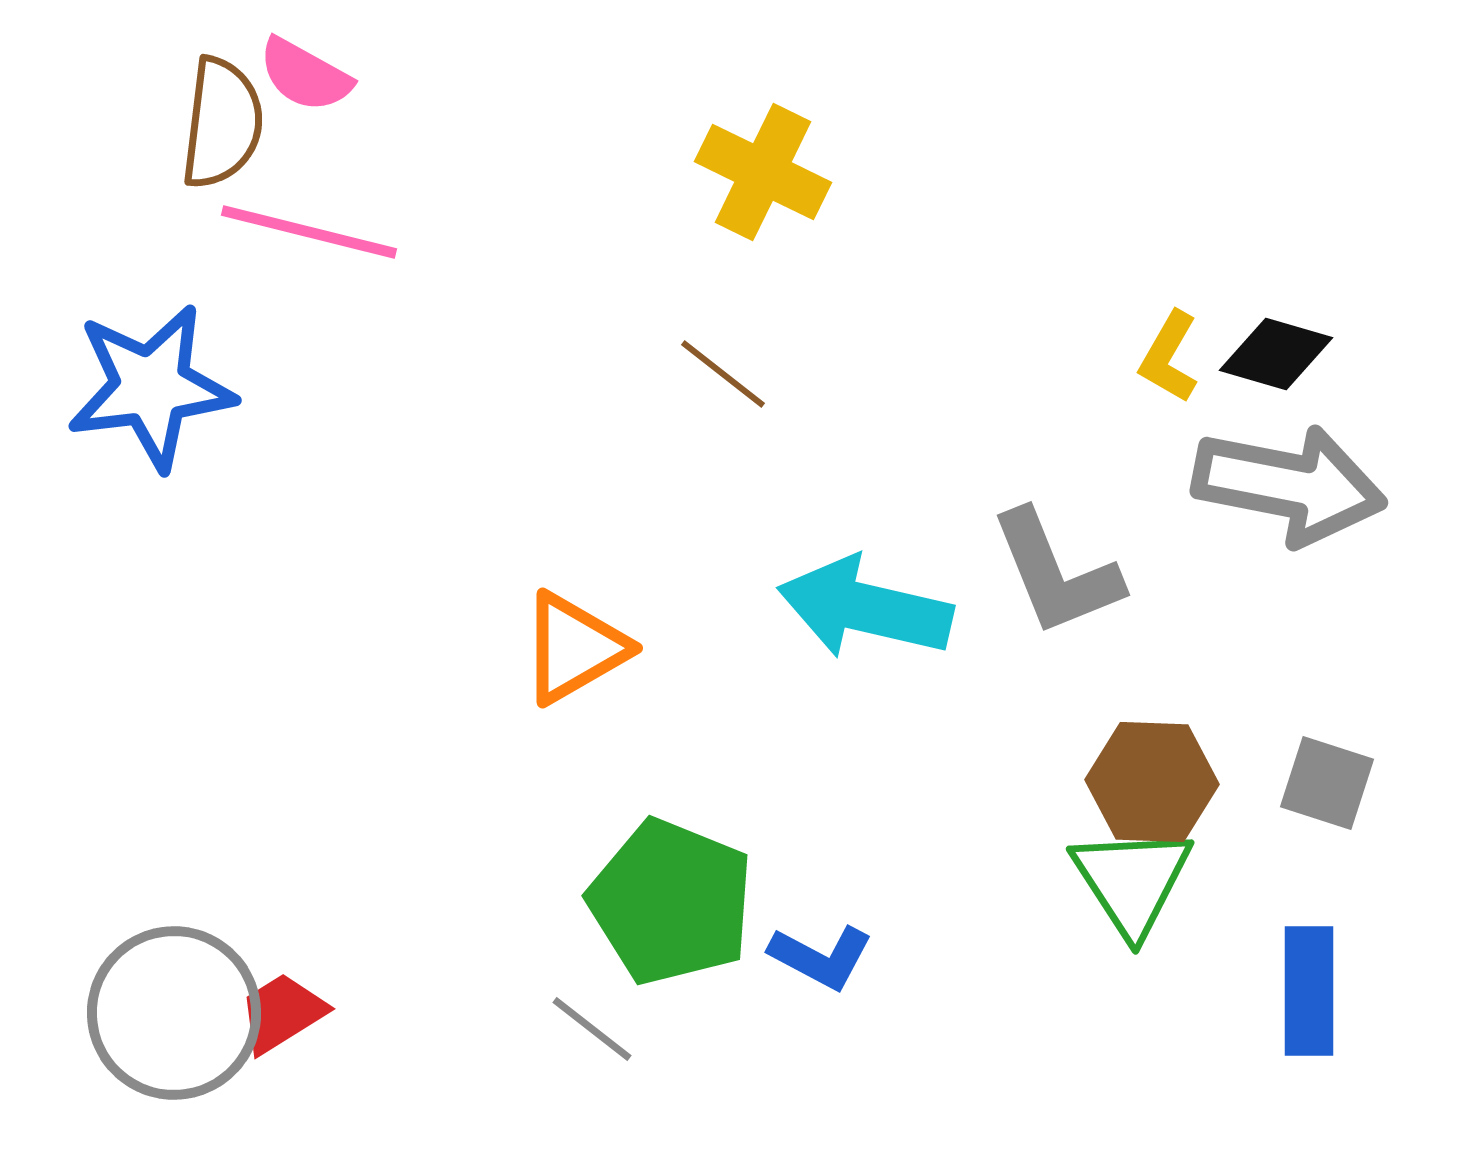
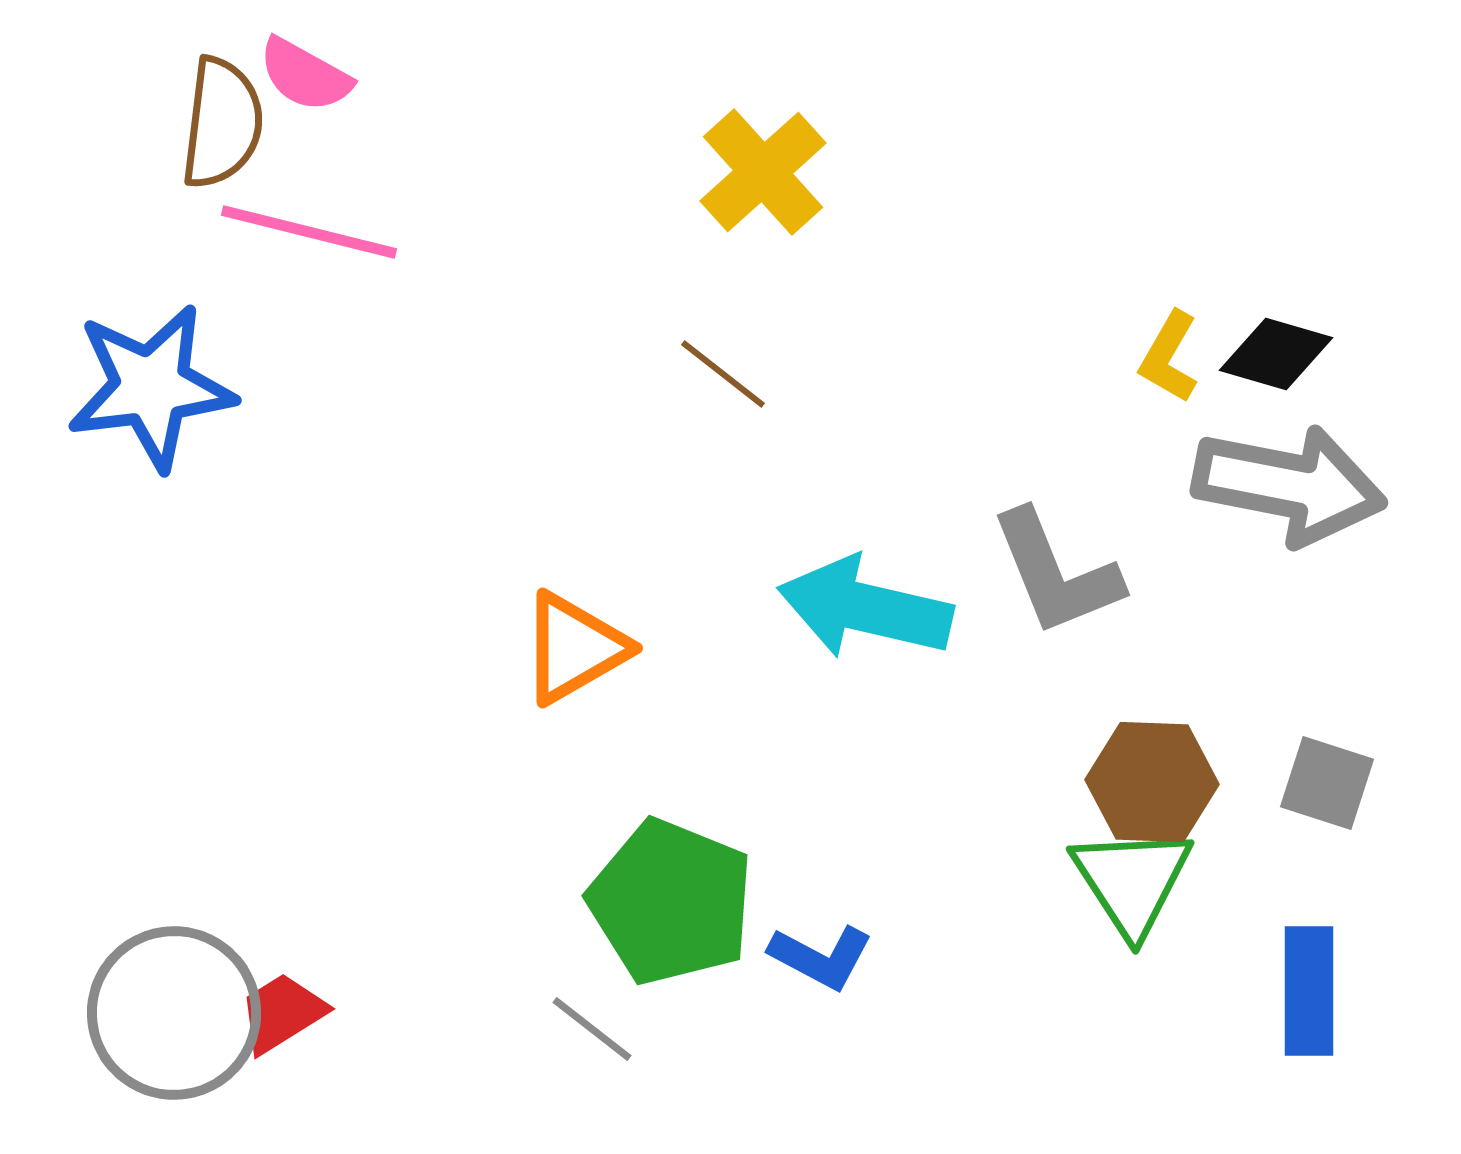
yellow cross: rotated 22 degrees clockwise
